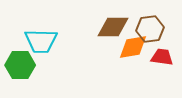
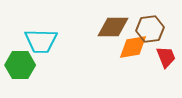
red trapezoid: moved 4 px right; rotated 60 degrees clockwise
